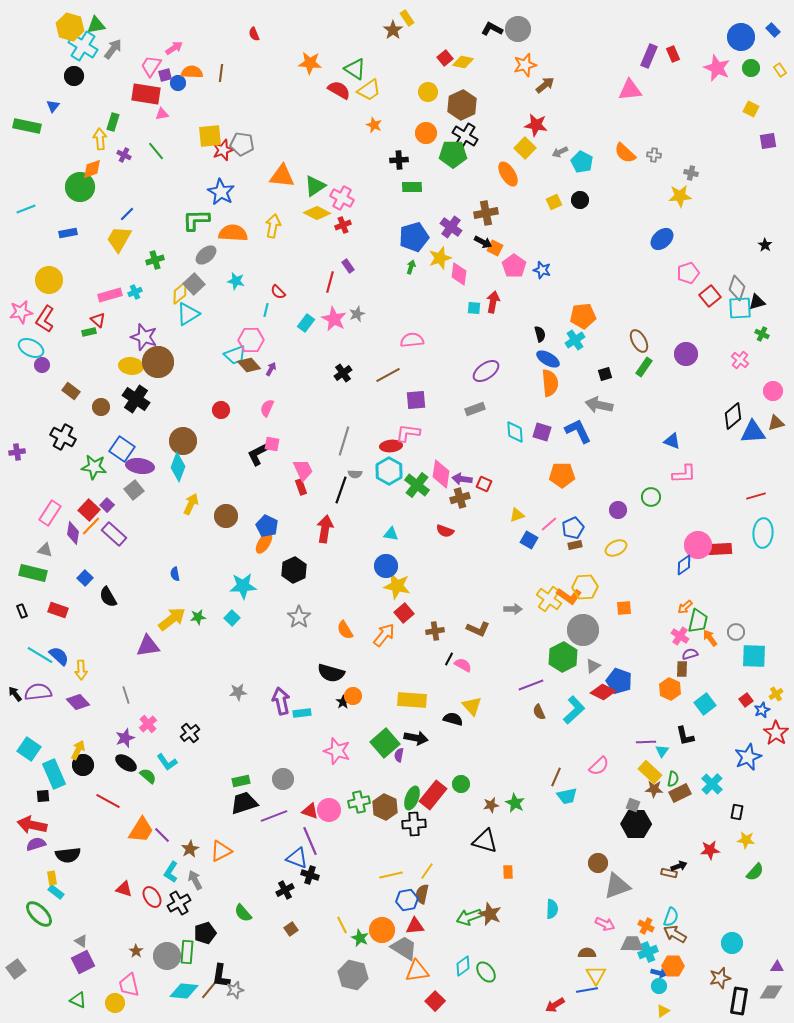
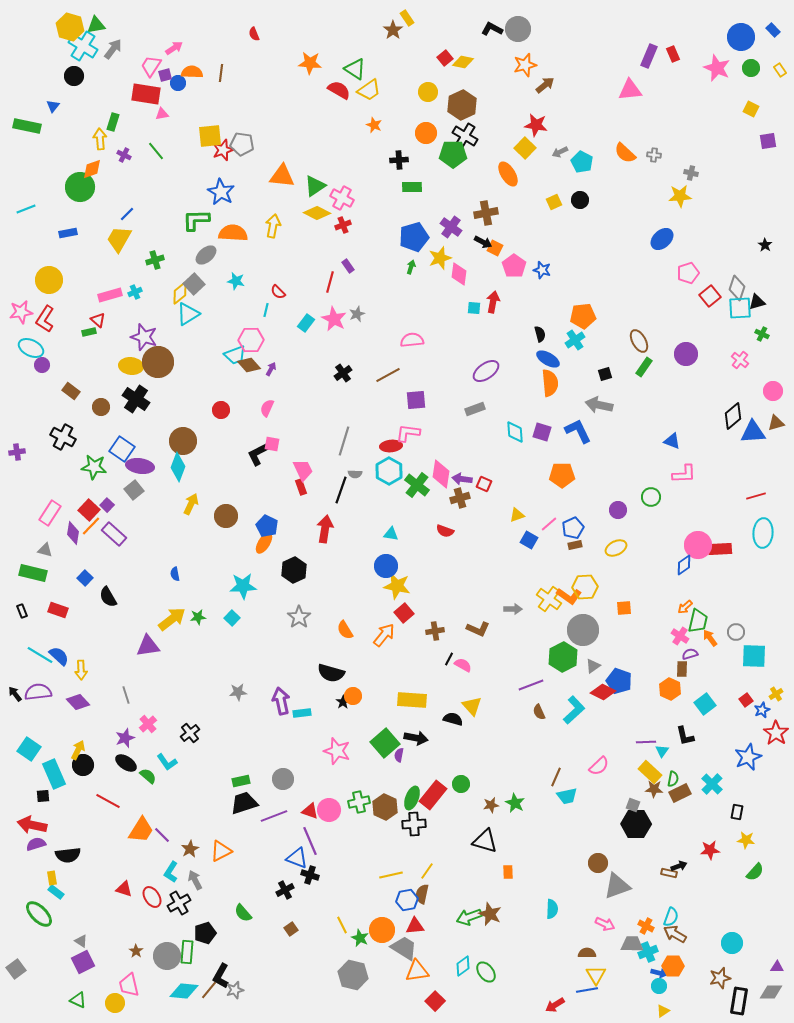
black L-shape at (221, 976): rotated 20 degrees clockwise
